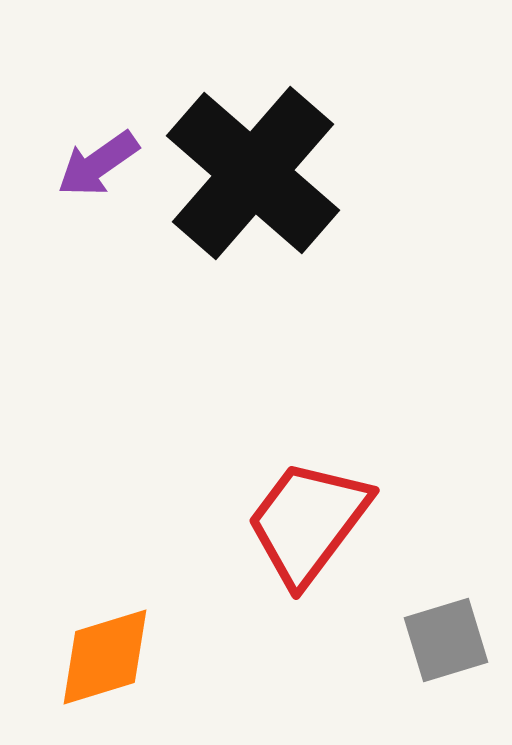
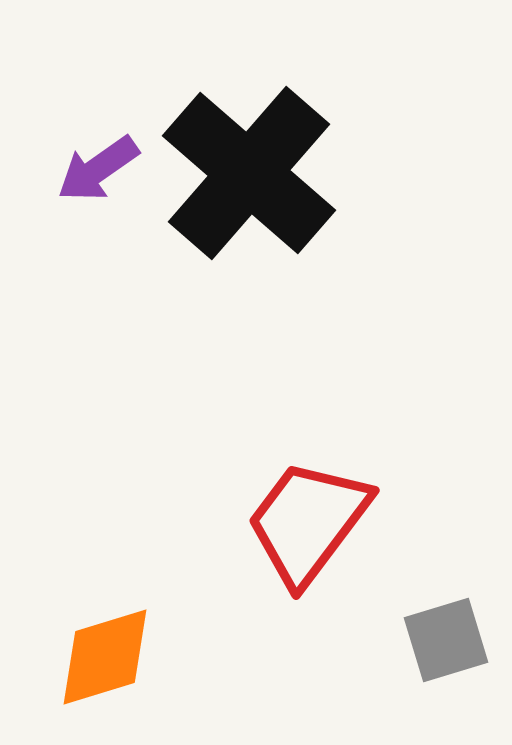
purple arrow: moved 5 px down
black cross: moved 4 px left
